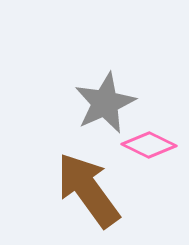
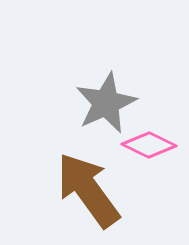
gray star: moved 1 px right
